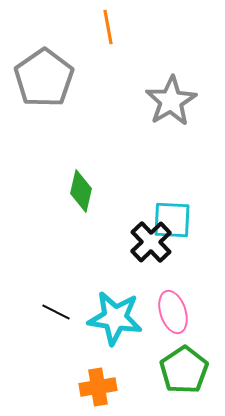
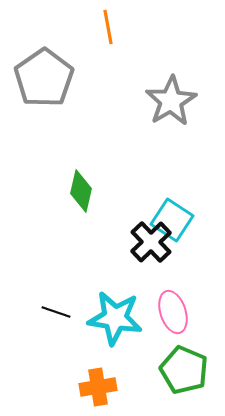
cyan square: rotated 30 degrees clockwise
black line: rotated 8 degrees counterclockwise
green pentagon: rotated 15 degrees counterclockwise
